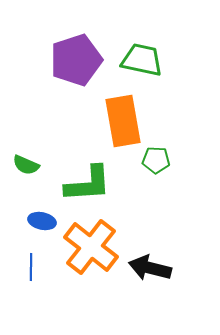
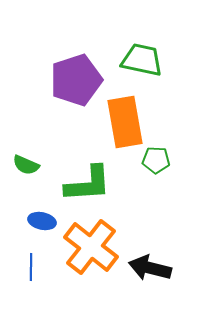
purple pentagon: moved 20 px down
orange rectangle: moved 2 px right, 1 px down
